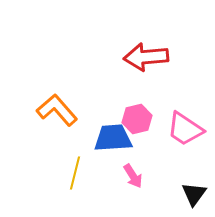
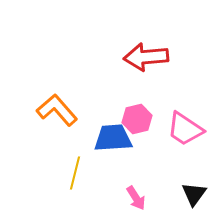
pink arrow: moved 3 px right, 22 px down
